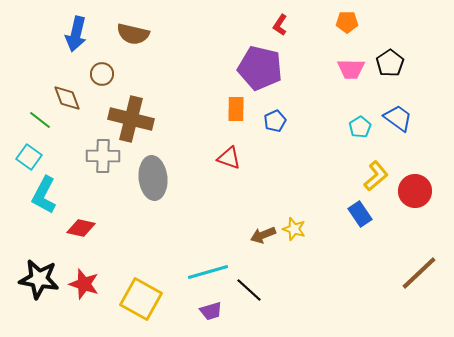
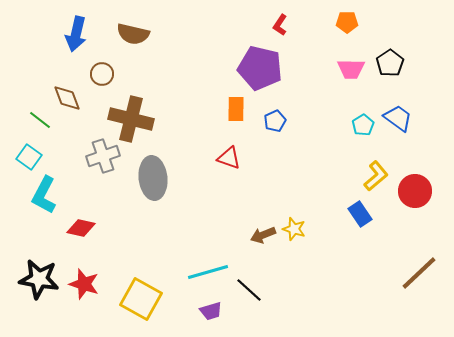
cyan pentagon: moved 3 px right, 2 px up
gray cross: rotated 20 degrees counterclockwise
